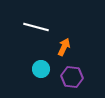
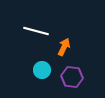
white line: moved 4 px down
cyan circle: moved 1 px right, 1 px down
